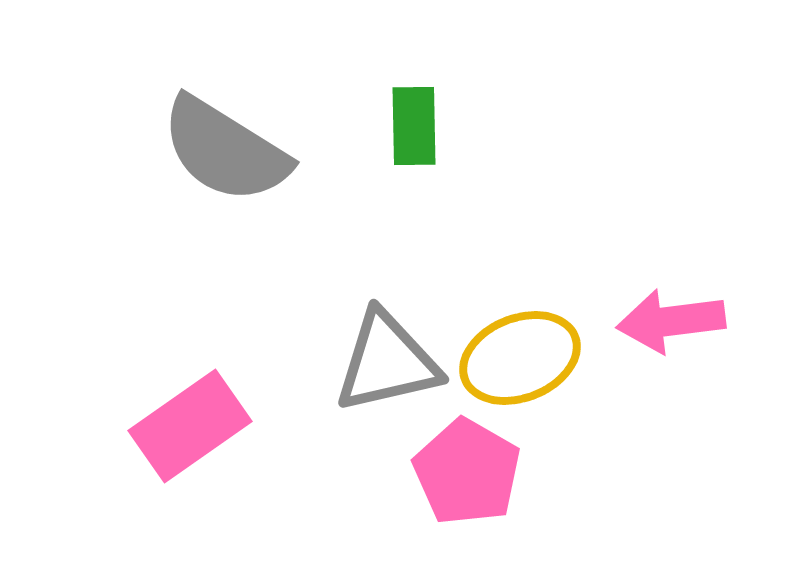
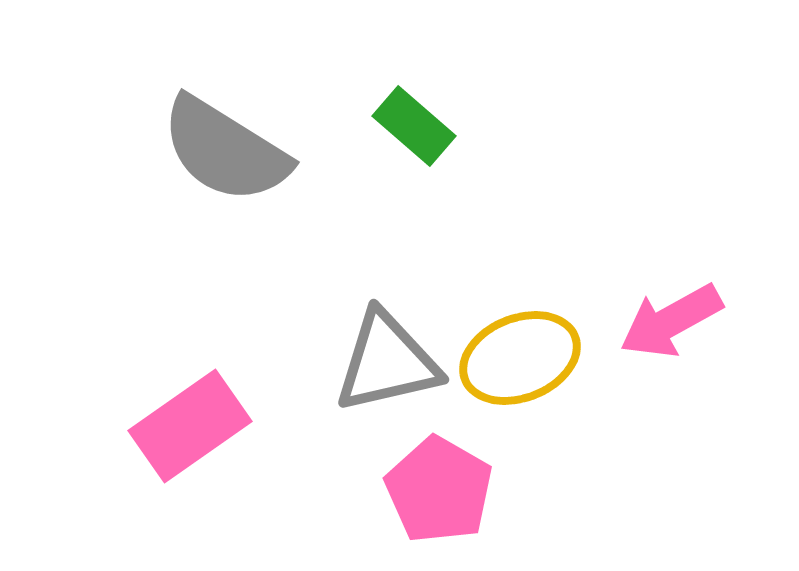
green rectangle: rotated 48 degrees counterclockwise
pink arrow: rotated 22 degrees counterclockwise
pink pentagon: moved 28 px left, 18 px down
